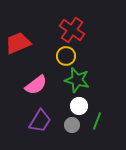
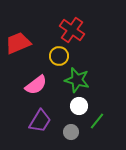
yellow circle: moved 7 px left
green line: rotated 18 degrees clockwise
gray circle: moved 1 px left, 7 px down
